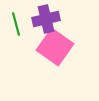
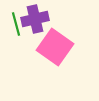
purple cross: moved 11 px left
